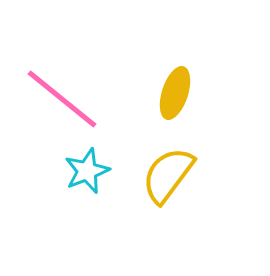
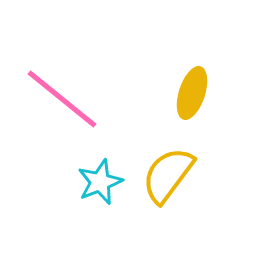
yellow ellipse: moved 17 px right
cyan star: moved 13 px right, 11 px down
